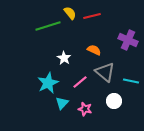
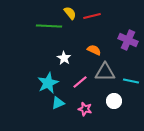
green line: moved 1 px right; rotated 20 degrees clockwise
gray triangle: rotated 40 degrees counterclockwise
cyan triangle: moved 4 px left; rotated 24 degrees clockwise
